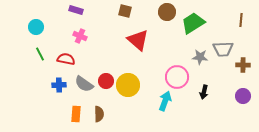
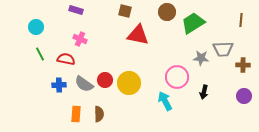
pink cross: moved 3 px down
red triangle: moved 5 px up; rotated 30 degrees counterclockwise
gray star: moved 1 px right, 1 px down
red circle: moved 1 px left, 1 px up
yellow circle: moved 1 px right, 2 px up
purple circle: moved 1 px right
cyan arrow: rotated 48 degrees counterclockwise
